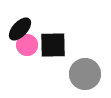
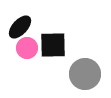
black ellipse: moved 2 px up
pink circle: moved 3 px down
